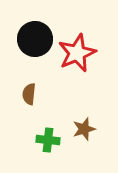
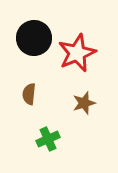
black circle: moved 1 px left, 1 px up
brown star: moved 26 px up
green cross: moved 1 px up; rotated 30 degrees counterclockwise
